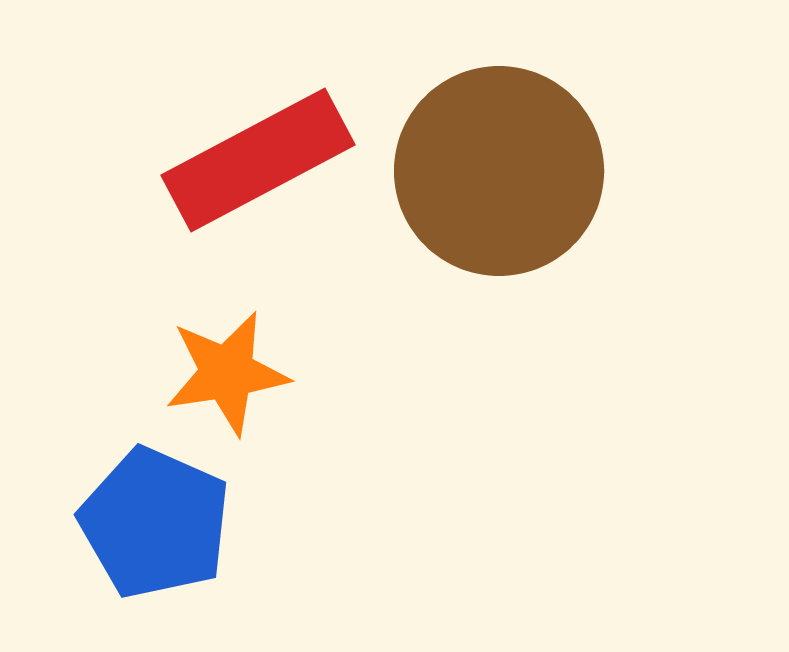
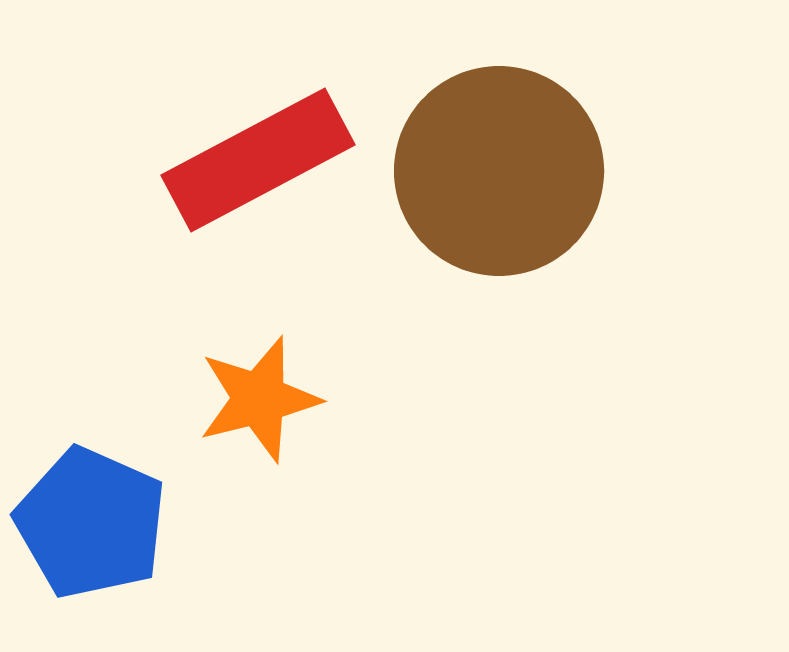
orange star: moved 32 px right, 26 px down; rotated 5 degrees counterclockwise
blue pentagon: moved 64 px left
